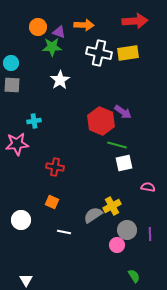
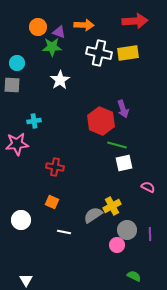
cyan circle: moved 6 px right
purple arrow: moved 3 px up; rotated 36 degrees clockwise
pink semicircle: rotated 16 degrees clockwise
green semicircle: rotated 32 degrees counterclockwise
